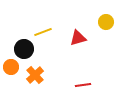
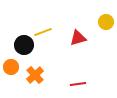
black circle: moved 4 px up
red line: moved 5 px left, 1 px up
